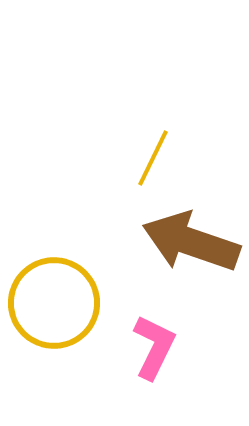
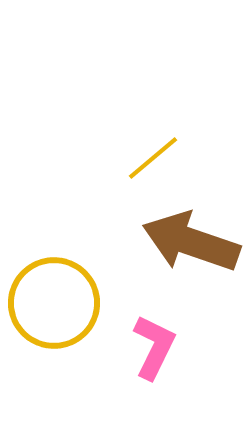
yellow line: rotated 24 degrees clockwise
